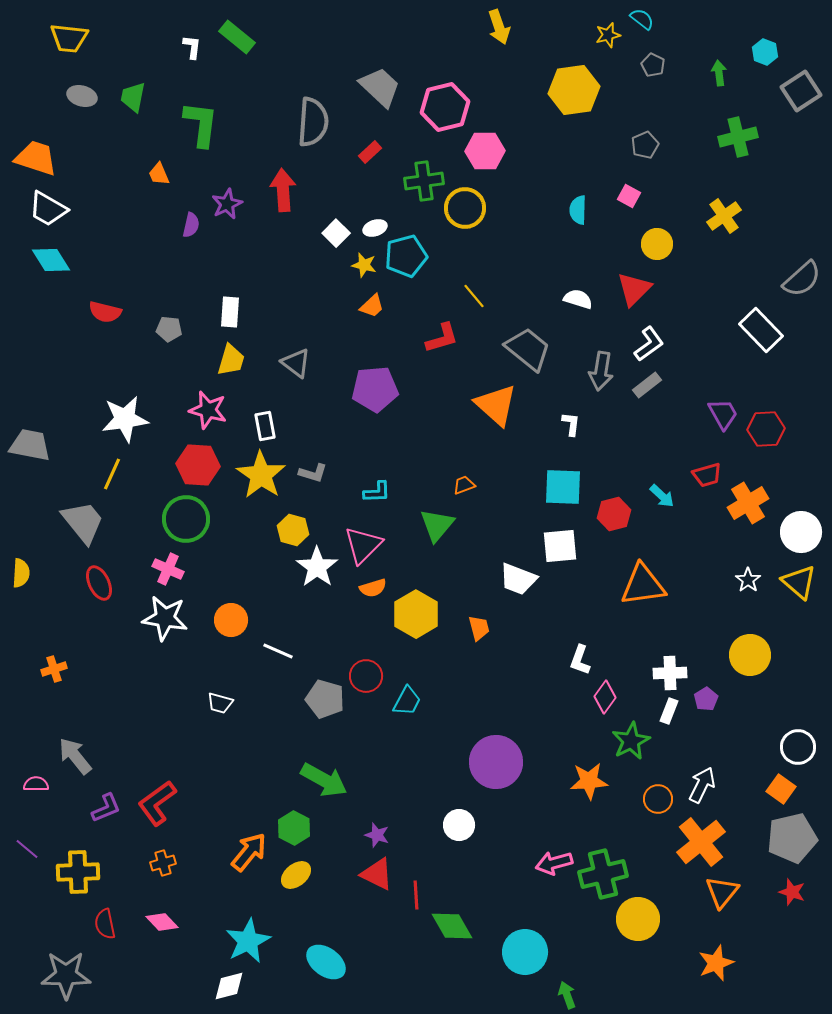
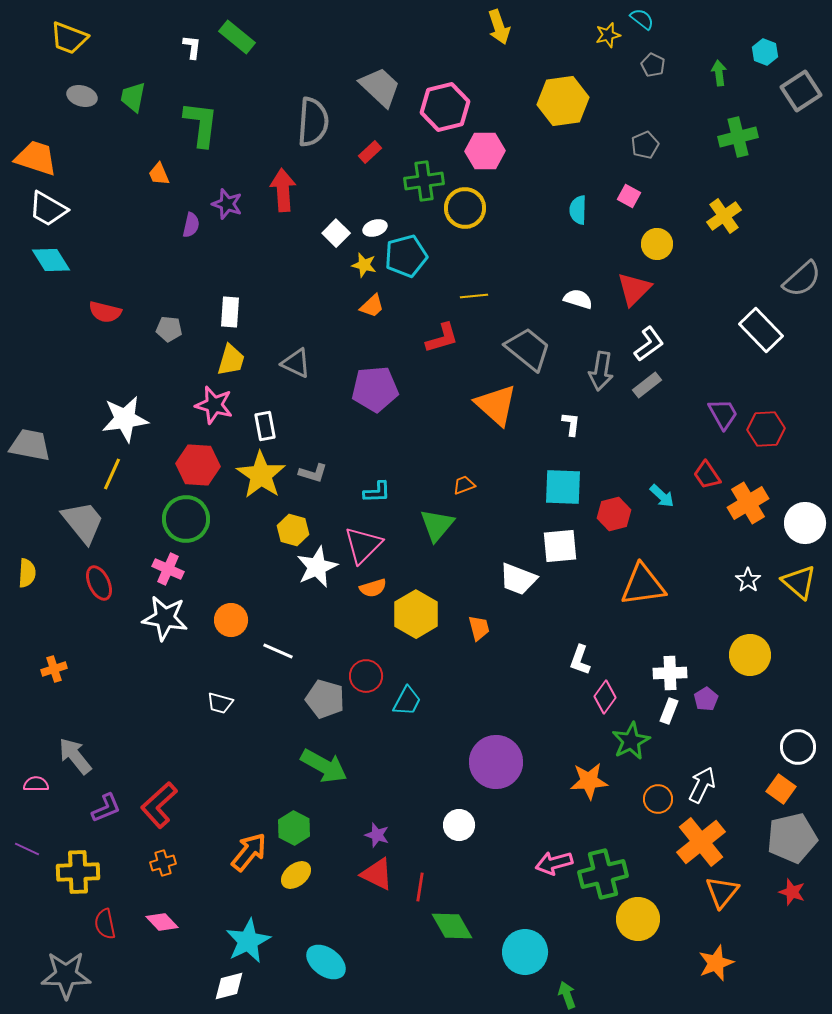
yellow trapezoid at (69, 38): rotated 15 degrees clockwise
yellow hexagon at (574, 90): moved 11 px left, 11 px down
purple star at (227, 204): rotated 28 degrees counterclockwise
yellow line at (474, 296): rotated 56 degrees counterclockwise
gray triangle at (296, 363): rotated 12 degrees counterclockwise
pink star at (208, 410): moved 6 px right, 5 px up
red trapezoid at (707, 475): rotated 72 degrees clockwise
white circle at (801, 532): moved 4 px right, 9 px up
white star at (317, 567): rotated 12 degrees clockwise
yellow semicircle at (21, 573): moved 6 px right
green arrow at (324, 780): moved 14 px up
red L-shape at (157, 803): moved 2 px right, 2 px down; rotated 6 degrees counterclockwise
purple line at (27, 849): rotated 15 degrees counterclockwise
red line at (416, 895): moved 4 px right, 8 px up; rotated 12 degrees clockwise
